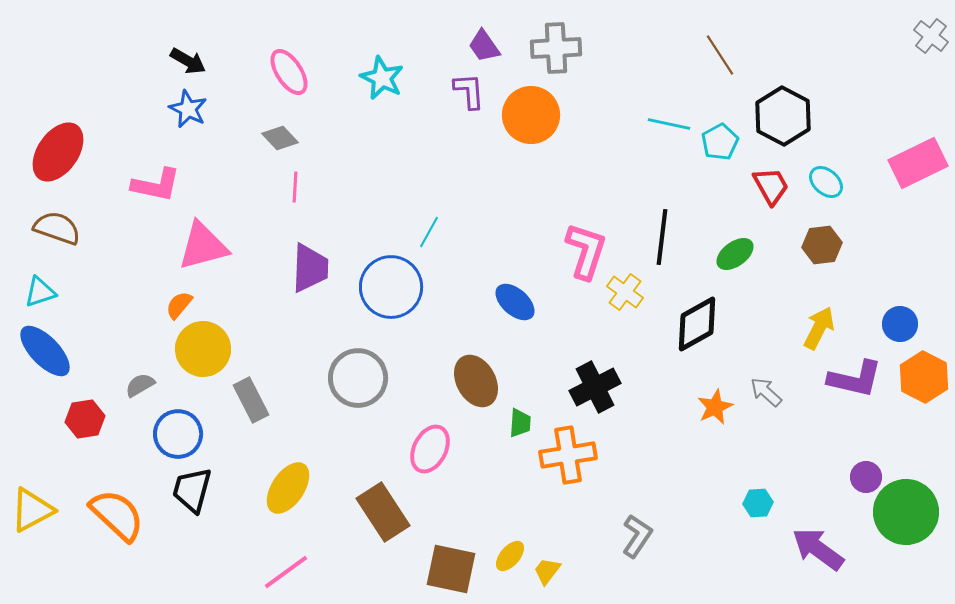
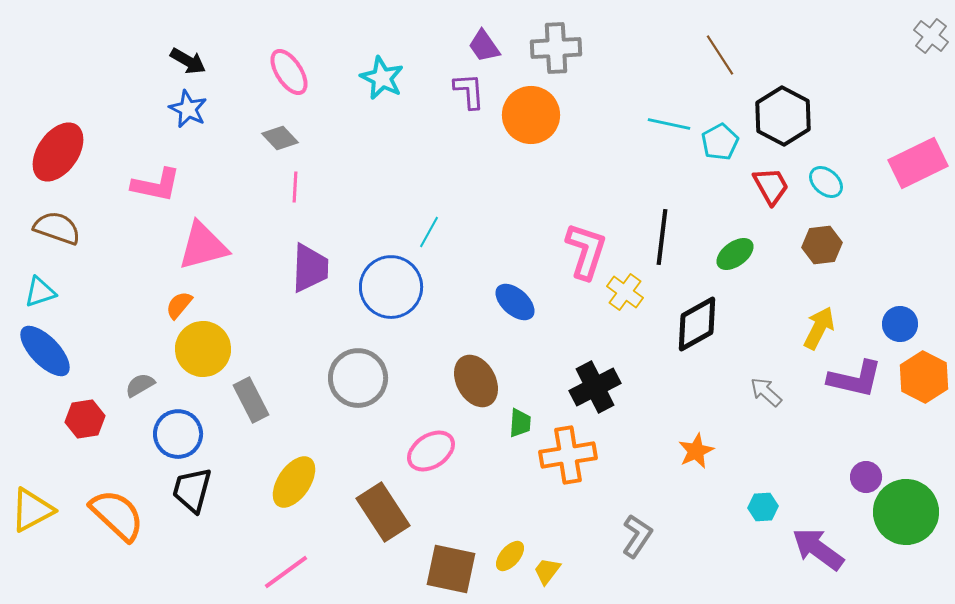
orange star at (715, 407): moved 19 px left, 44 px down
pink ellipse at (430, 449): moved 1 px right, 2 px down; rotated 30 degrees clockwise
yellow ellipse at (288, 488): moved 6 px right, 6 px up
cyan hexagon at (758, 503): moved 5 px right, 4 px down
